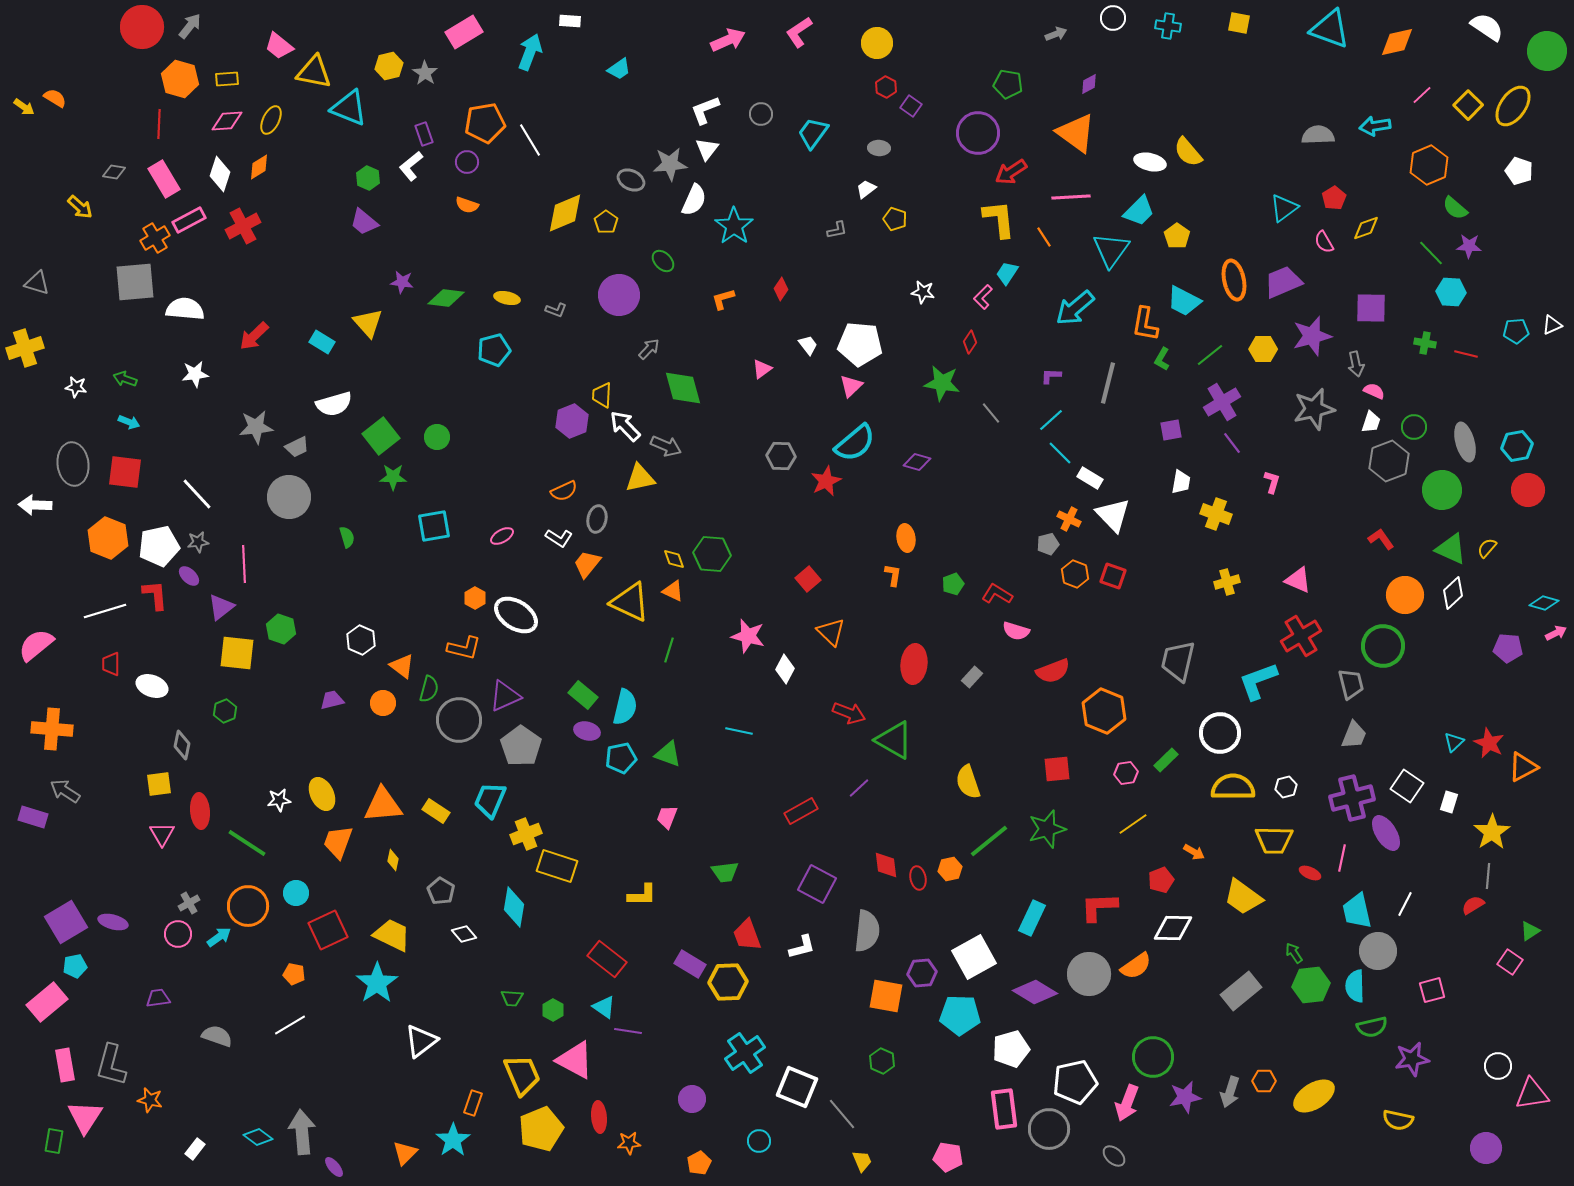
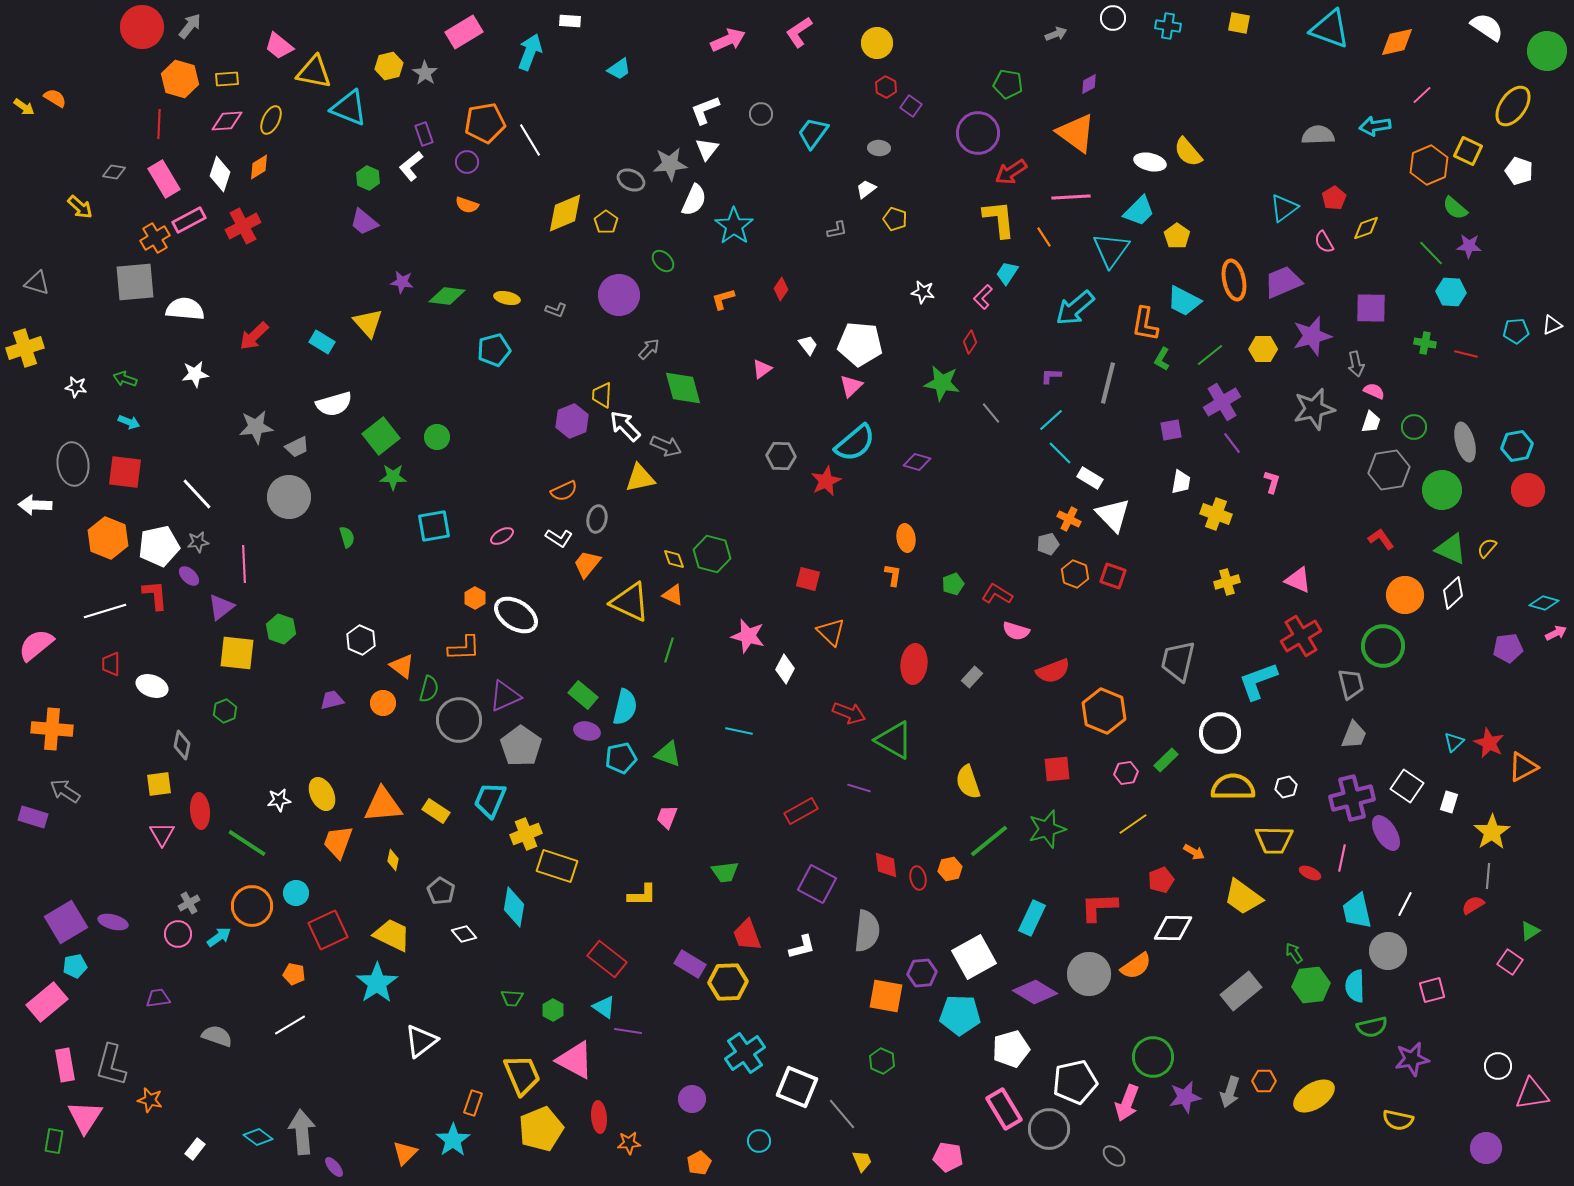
yellow square at (1468, 105): moved 46 px down; rotated 20 degrees counterclockwise
green diamond at (446, 298): moved 1 px right, 2 px up
gray hexagon at (1389, 461): moved 9 px down; rotated 12 degrees clockwise
green hexagon at (712, 554): rotated 9 degrees clockwise
red square at (808, 579): rotated 35 degrees counterclockwise
orange triangle at (673, 591): moved 4 px down
orange L-shape at (464, 648): rotated 16 degrees counterclockwise
purple pentagon at (1508, 648): rotated 12 degrees counterclockwise
purple line at (859, 788): rotated 60 degrees clockwise
orange circle at (248, 906): moved 4 px right
gray circle at (1378, 951): moved 10 px right
pink rectangle at (1004, 1109): rotated 24 degrees counterclockwise
